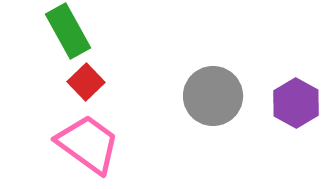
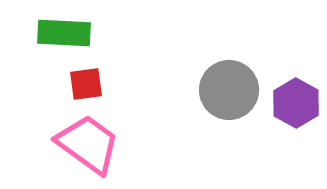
green rectangle: moved 4 px left, 2 px down; rotated 58 degrees counterclockwise
red square: moved 2 px down; rotated 36 degrees clockwise
gray circle: moved 16 px right, 6 px up
